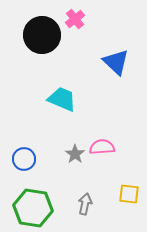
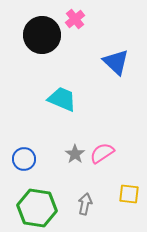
pink semicircle: moved 6 px down; rotated 30 degrees counterclockwise
green hexagon: moved 4 px right
